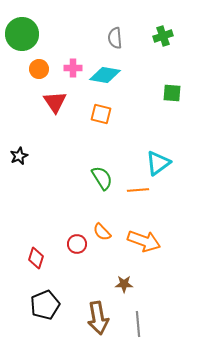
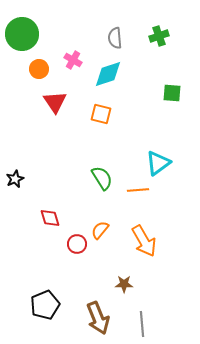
green cross: moved 4 px left
pink cross: moved 8 px up; rotated 30 degrees clockwise
cyan diamond: moved 3 px right, 1 px up; rotated 28 degrees counterclockwise
black star: moved 4 px left, 23 px down
orange semicircle: moved 2 px left, 2 px up; rotated 84 degrees clockwise
orange arrow: rotated 40 degrees clockwise
red diamond: moved 14 px right, 40 px up; rotated 35 degrees counterclockwise
brown arrow: rotated 12 degrees counterclockwise
gray line: moved 4 px right
